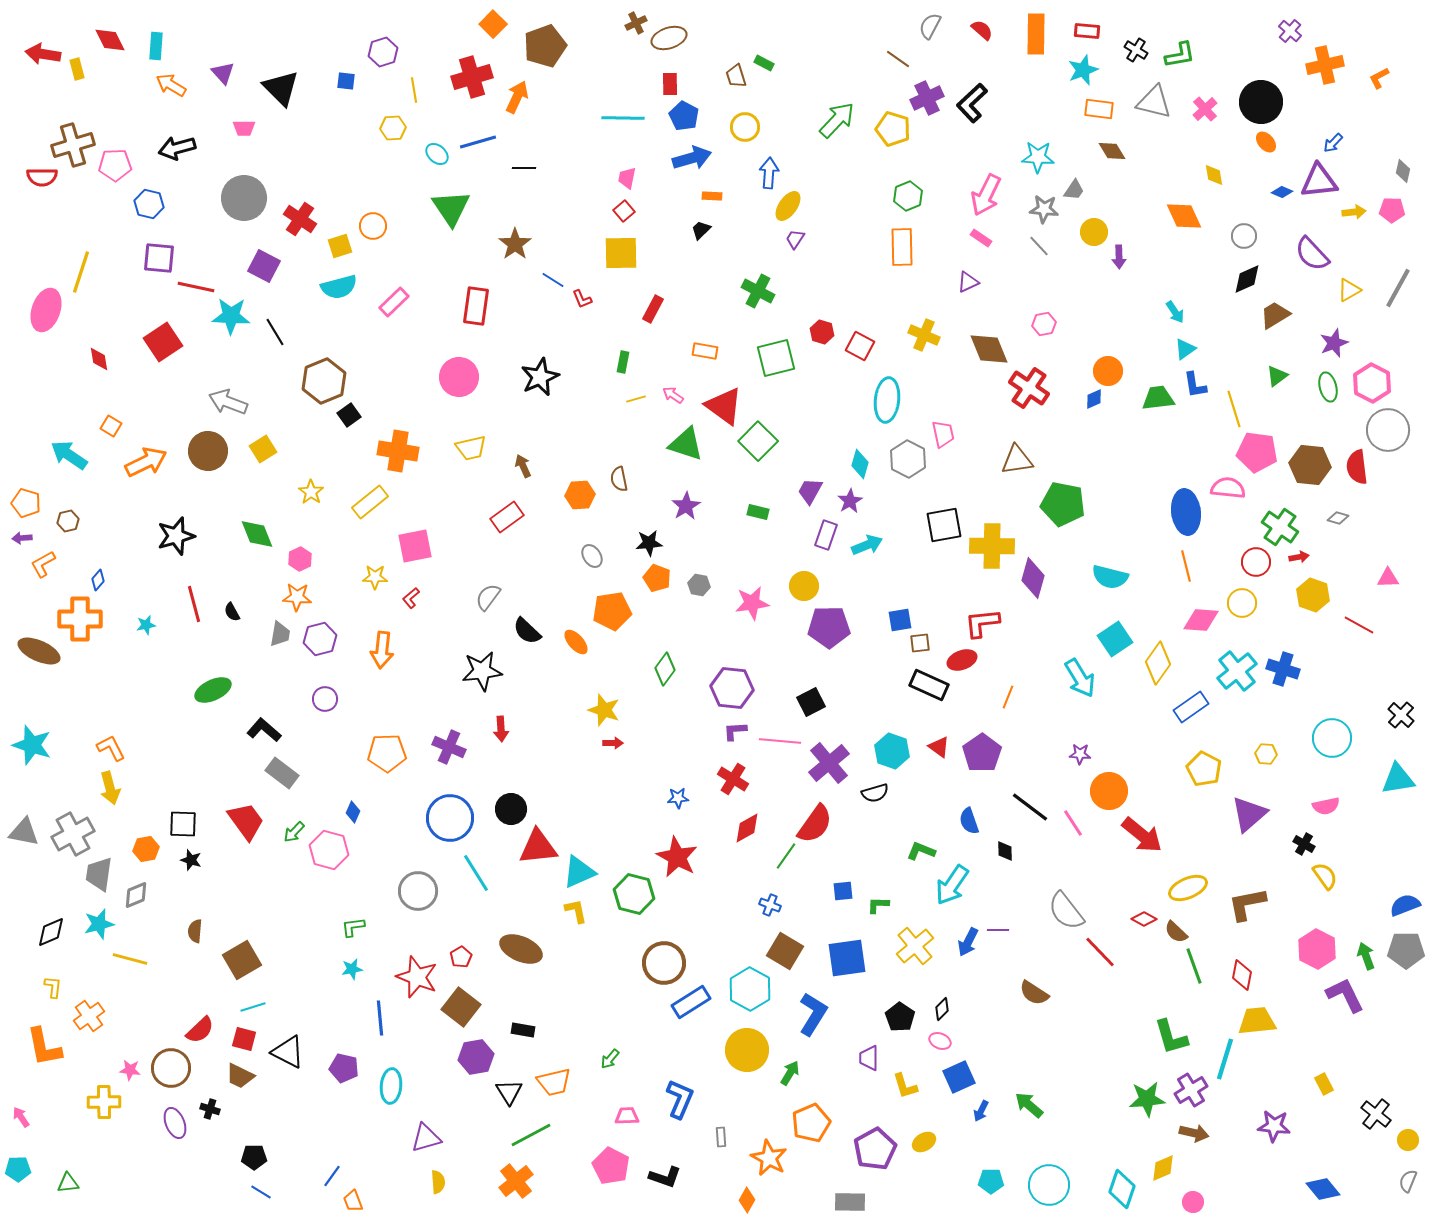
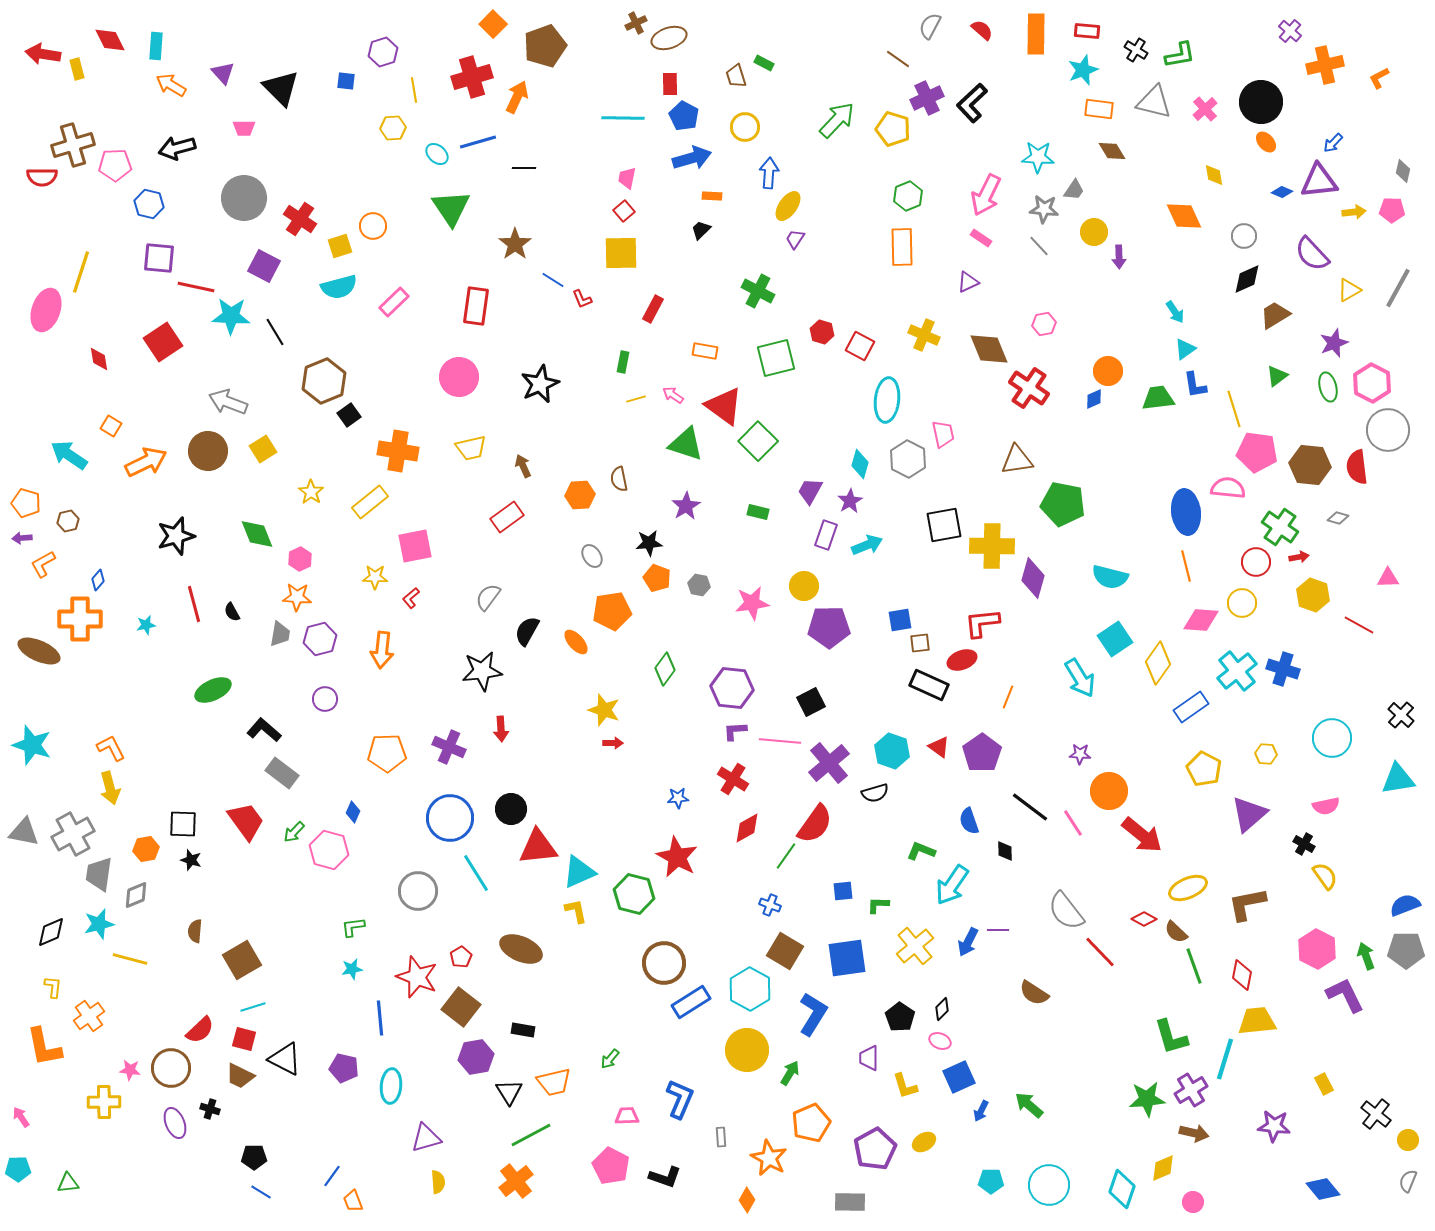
black star at (540, 377): moved 7 px down
black semicircle at (527, 631): rotated 76 degrees clockwise
black triangle at (288, 1052): moved 3 px left, 7 px down
